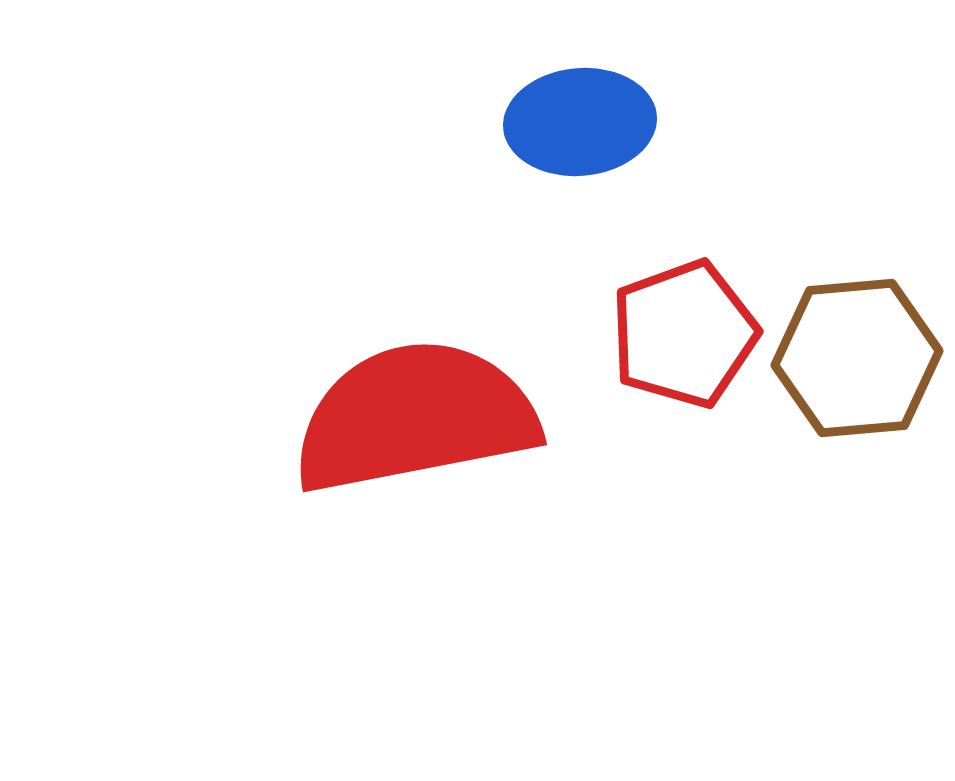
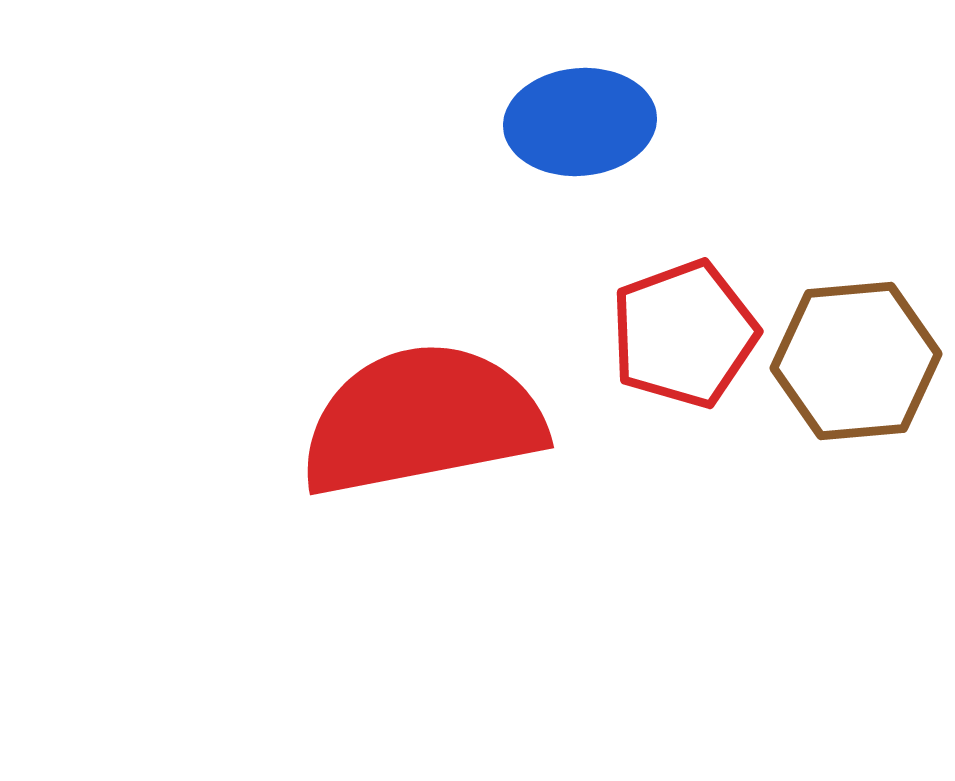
brown hexagon: moved 1 px left, 3 px down
red semicircle: moved 7 px right, 3 px down
